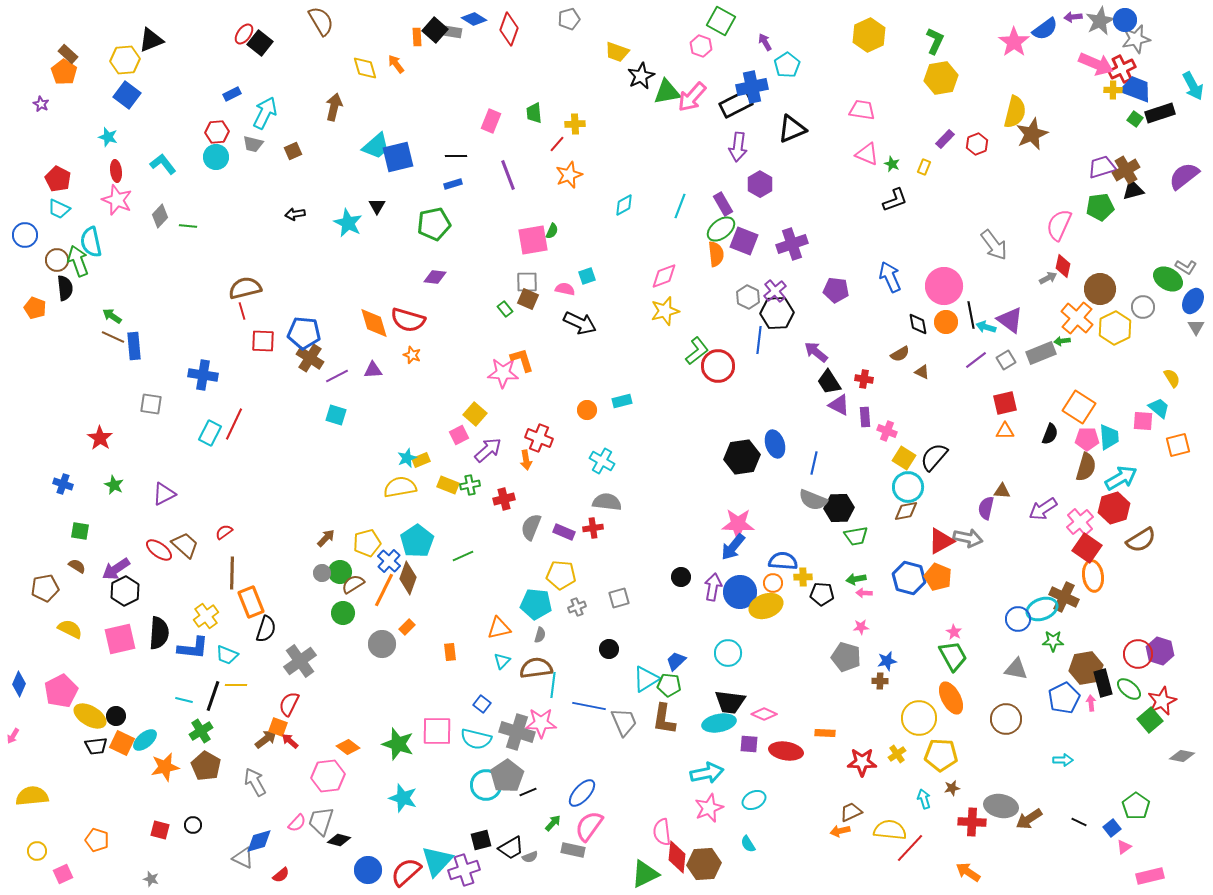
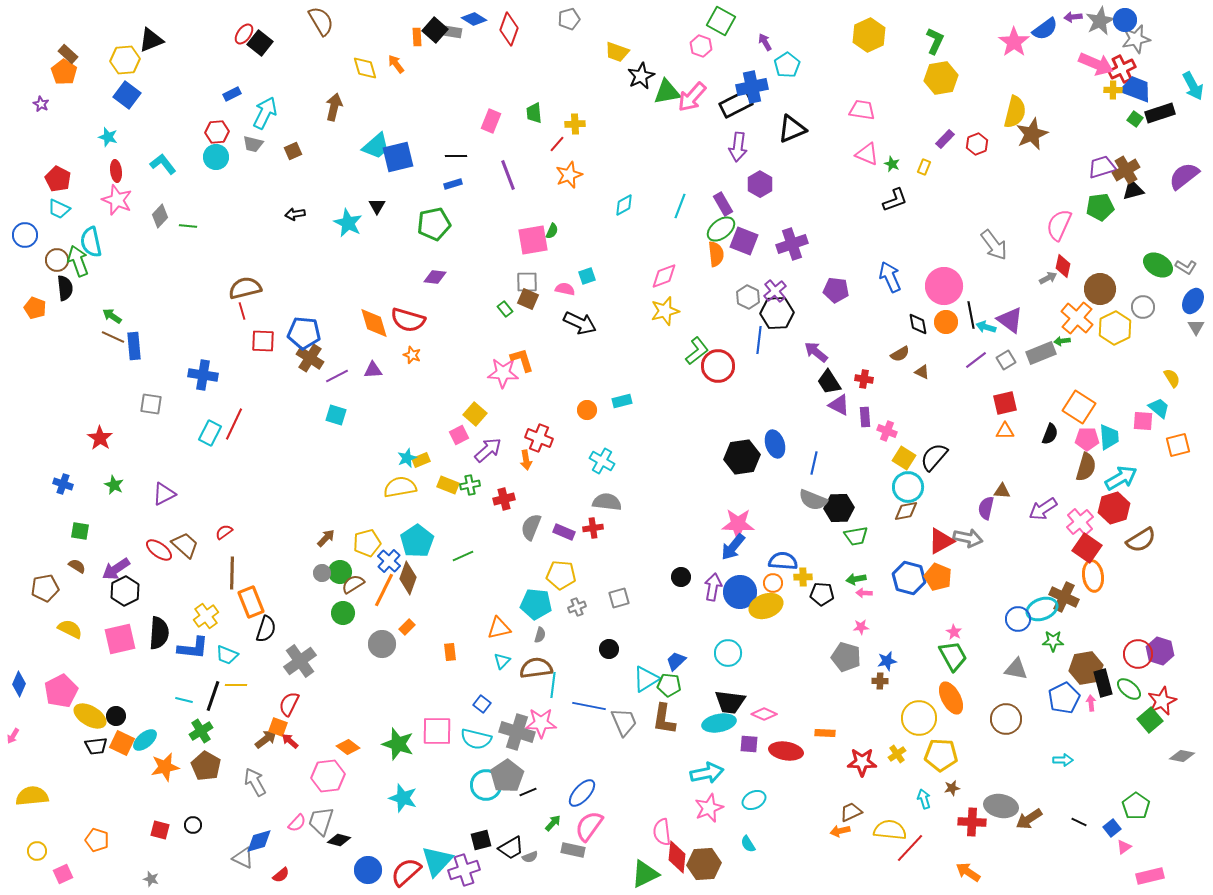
green ellipse at (1168, 279): moved 10 px left, 14 px up
